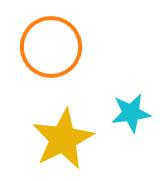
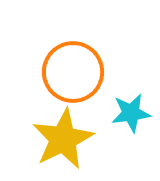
orange circle: moved 22 px right, 25 px down
